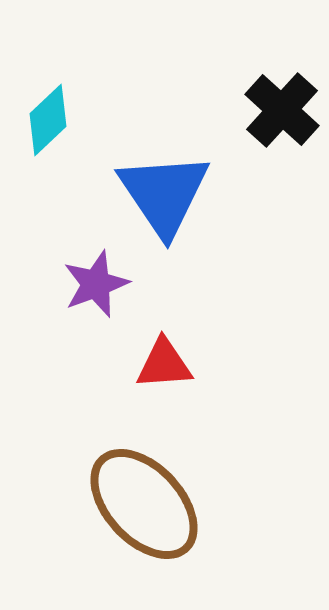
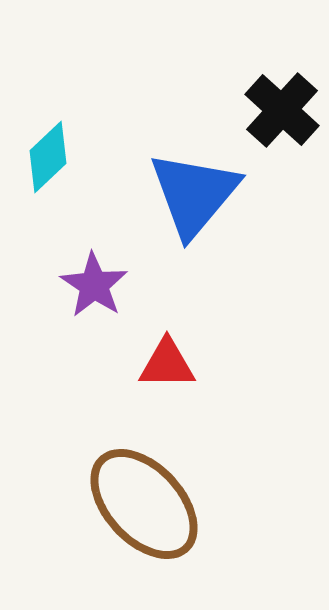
cyan diamond: moved 37 px down
blue triangle: moved 30 px right; rotated 14 degrees clockwise
purple star: moved 2 px left, 1 px down; rotated 18 degrees counterclockwise
red triangle: moved 3 px right; rotated 4 degrees clockwise
